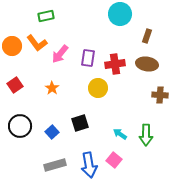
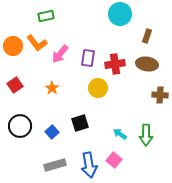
orange circle: moved 1 px right
